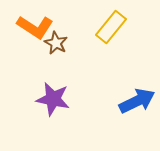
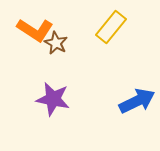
orange L-shape: moved 3 px down
